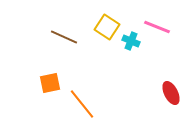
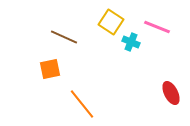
yellow square: moved 4 px right, 5 px up
cyan cross: moved 1 px down
orange square: moved 14 px up
